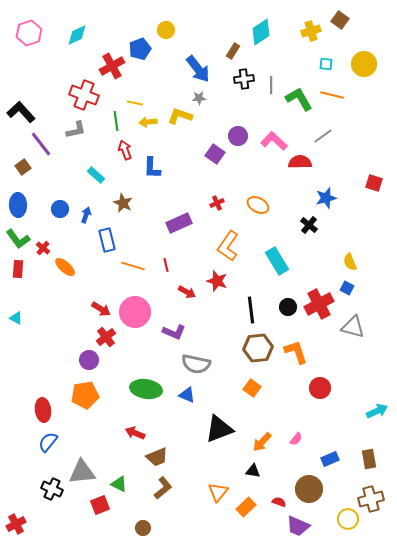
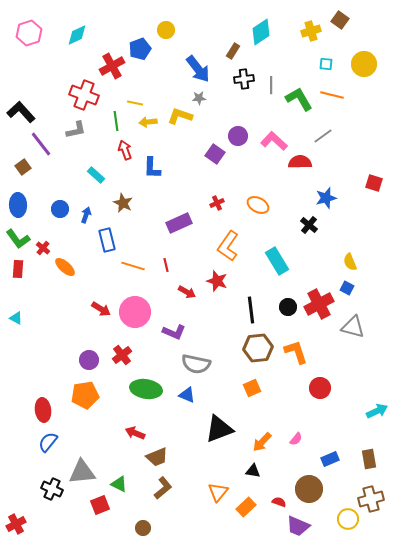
red cross at (106, 337): moved 16 px right, 18 px down
orange square at (252, 388): rotated 30 degrees clockwise
